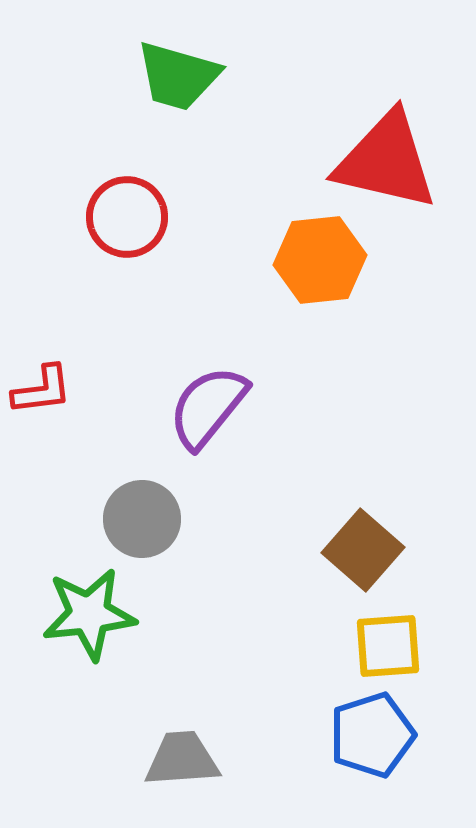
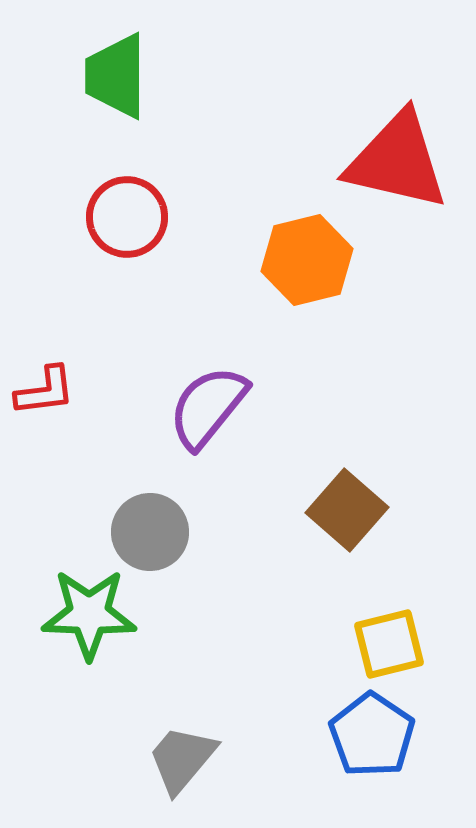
green trapezoid: moved 62 px left; rotated 74 degrees clockwise
red triangle: moved 11 px right
orange hexagon: moved 13 px left; rotated 8 degrees counterclockwise
red L-shape: moved 3 px right, 1 px down
gray circle: moved 8 px right, 13 px down
brown square: moved 16 px left, 40 px up
green star: rotated 8 degrees clockwise
yellow square: moved 1 px right, 2 px up; rotated 10 degrees counterclockwise
blue pentagon: rotated 20 degrees counterclockwise
gray trapezoid: rotated 46 degrees counterclockwise
